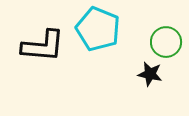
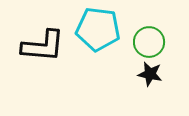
cyan pentagon: rotated 15 degrees counterclockwise
green circle: moved 17 px left
